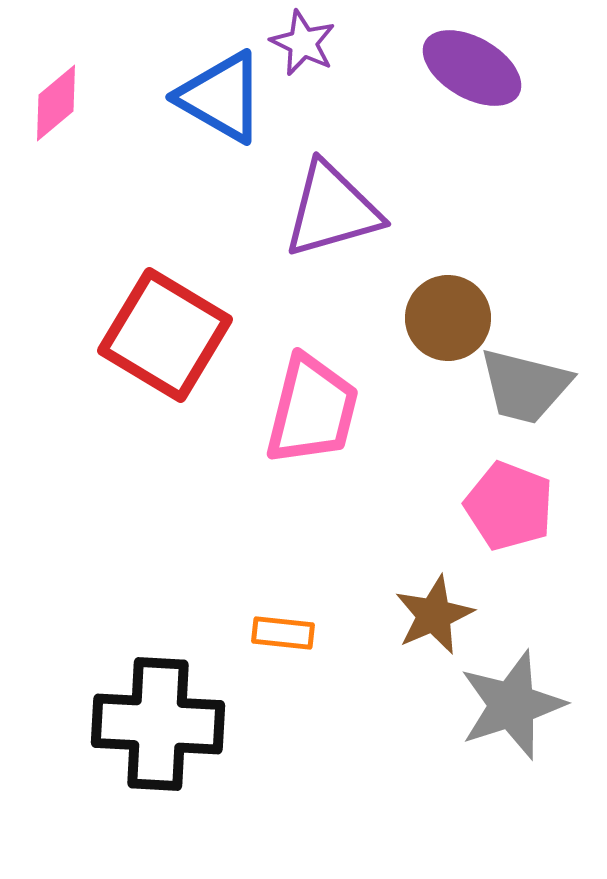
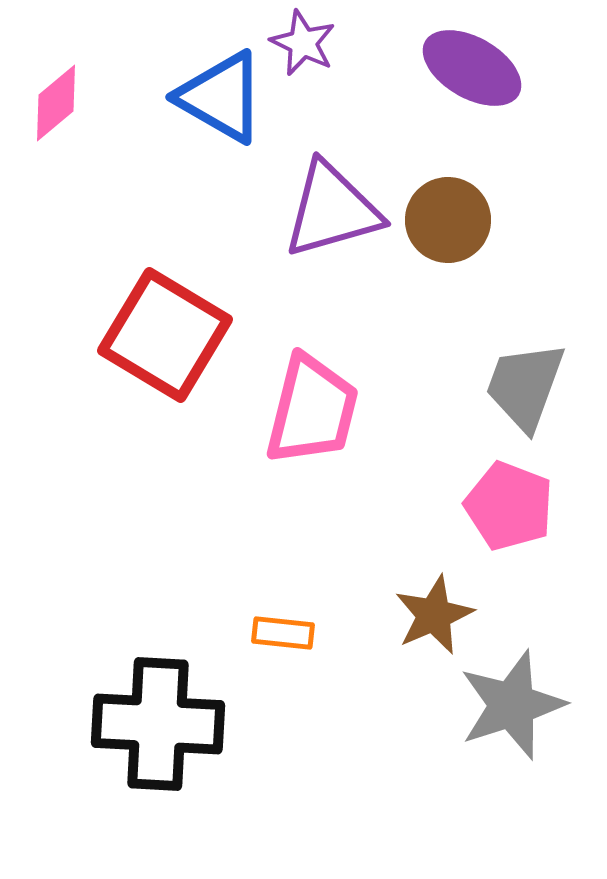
brown circle: moved 98 px up
gray trapezoid: rotated 96 degrees clockwise
